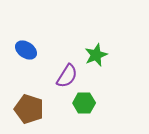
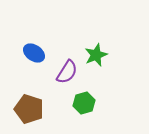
blue ellipse: moved 8 px right, 3 px down
purple semicircle: moved 4 px up
green hexagon: rotated 15 degrees counterclockwise
